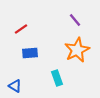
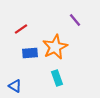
orange star: moved 22 px left, 3 px up
